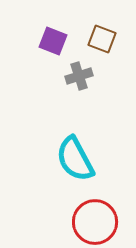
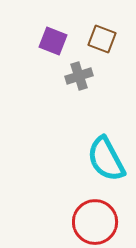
cyan semicircle: moved 31 px right
